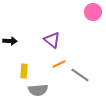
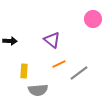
pink circle: moved 7 px down
gray line: moved 1 px left, 2 px up; rotated 72 degrees counterclockwise
